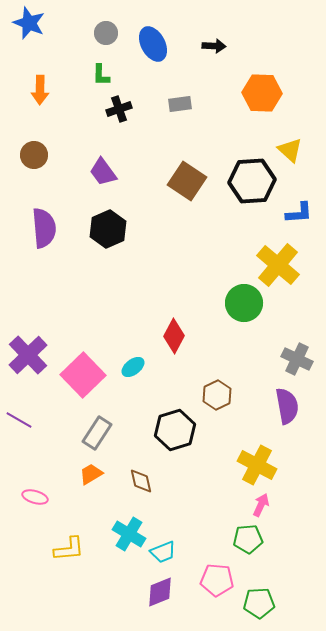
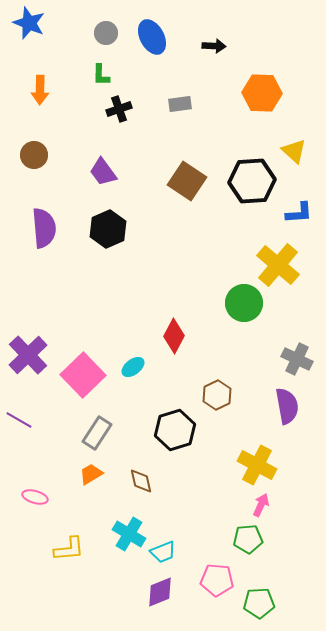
blue ellipse at (153, 44): moved 1 px left, 7 px up
yellow triangle at (290, 150): moved 4 px right, 1 px down
